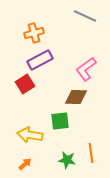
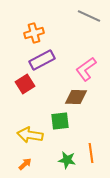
gray line: moved 4 px right
purple rectangle: moved 2 px right
